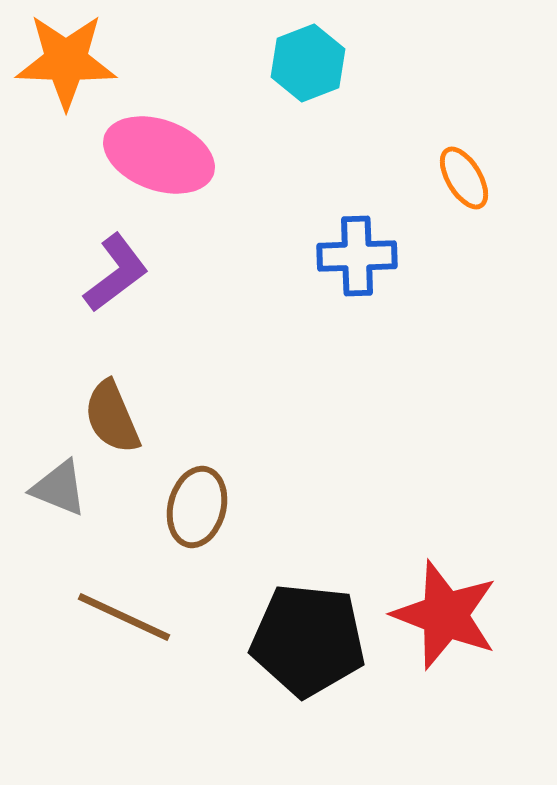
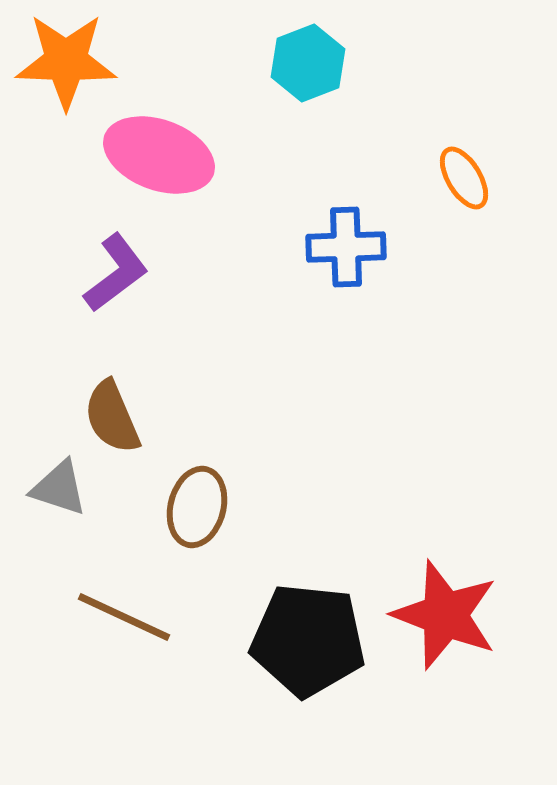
blue cross: moved 11 px left, 9 px up
gray triangle: rotated 4 degrees counterclockwise
